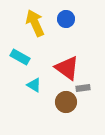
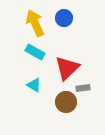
blue circle: moved 2 px left, 1 px up
cyan rectangle: moved 15 px right, 5 px up
red triangle: rotated 40 degrees clockwise
